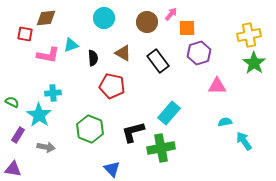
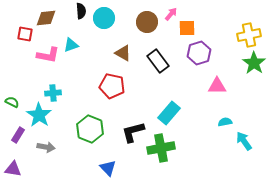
black semicircle: moved 12 px left, 47 px up
blue triangle: moved 4 px left, 1 px up
